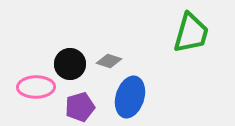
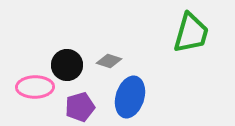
black circle: moved 3 px left, 1 px down
pink ellipse: moved 1 px left
